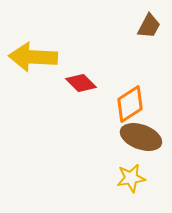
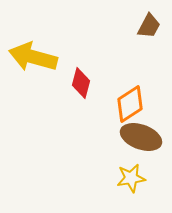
yellow arrow: rotated 12 degrees clockwise
red diamond: rotated 60 degrees clockwise
